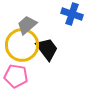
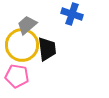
black trapezoid: rotated 30 degrees clockwise
pink pentagon: moved 1 px right
